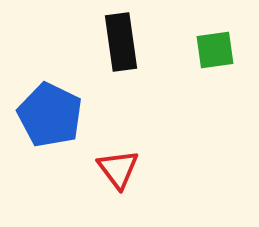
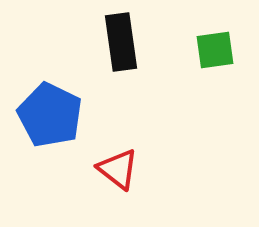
red triangle: rotated 15 degrees counterclockwise
